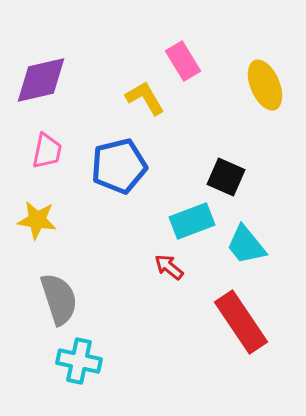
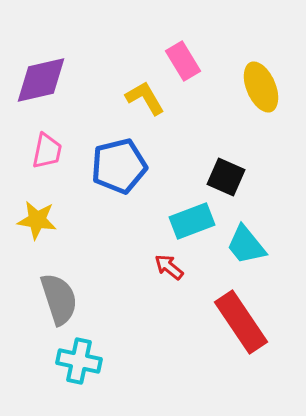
yellow ellipse: moved 4 px left, 2 px down
